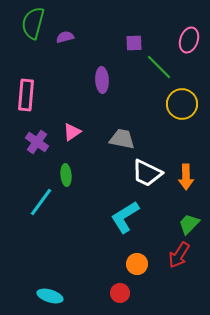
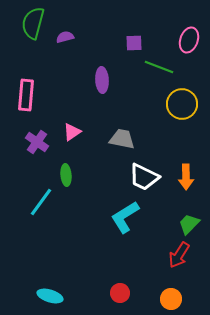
green line: rotated 24 degrees counterclockwise
white trapezoid: moved 3 px left, 4 px down
orange circle: moved 34 px right, 35 px down
